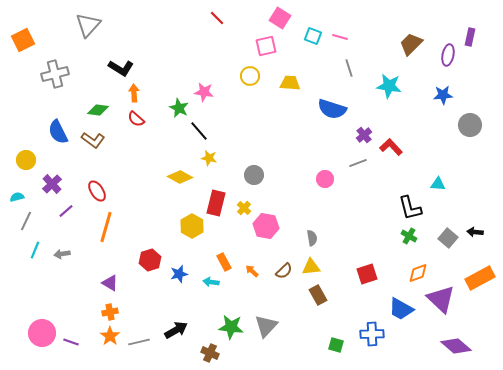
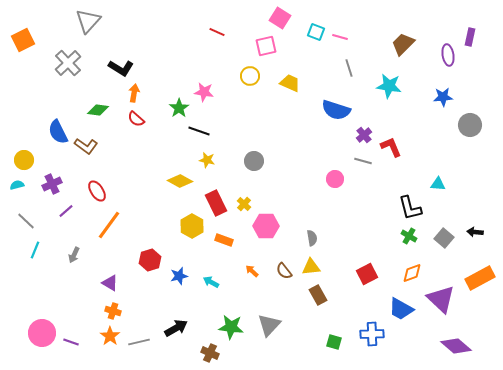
red line at (217, 18): moved 14 px down; rotated 21 degrees counterclockwise
gray triangle at (88, 25): moved 4 px up
cyan square at (313, 36): moved 3 px right, 4 px up
brown trapezoid at (411, 44): moved 8 px left
purple ellipse at (448, 55): rotated 20 degrees counterclockwise
gray cross at (55, 74): moved 13 px right, 11 px up; rotated 28 degrees counterclockwise
yellow trapezoid at (290, 83): rotated 20 degrees clockwise
orange arrow at (134, 93): rotated 12 degrees clockwise
blue star at (443, 95): moved 2 px down
green star at (179, 108): rotated 12 degrees clockwise
blue semicircle at (332, 109): moved 4 px right, 1 px down
black line at (199, 131): rotated 30 degrees counterclockwise
brown L-shape at (93, 140): moved 7 px left, 6 px down
red L-shape at (391, 147): rotated 20 degrees clockwise
yellow star at (209, 158): moved 2 px left, 2 px down
yellow circle at (26, 160): moved 2 px left
gray line at (358, 163): moved 5 px right, 2 px up; rotated 36 degrees clockwise
gray circle at (254, 175): moved 14 px up
yellow diamond at (180, 177): moved 4 px down
pink circle at (325, 179): moved 10 px right
purple cross at (52, 184): rotated 18 degrees clockwise
cyan semicircle at (17, 197): moved 12 px up
red rectangle at (216, 203): rotated 40 degrees counterclockwise
yellow cross at (244, 208): moved 4 px up
gray line at (26, 221): rotated 72 degrees counterclockwise
pink hexagon at (266, 226): rotated 10 degrees counterclockwise
orange line at (106, 227): moved 3 px right, 2 px up; rotated 20 degrees clockwise
gray square at (448, 238): moved 4 px left
gray arrow at (62, 254): moved 12 px right, 1 px down; rotated 56 degrees counterclockwise
orange rectangle at (224, 262): moved 22 px up; rotated 42 degrees counterclockwise
brown semicircle at (284, 271): rotated 96 degrees clockwise
orange diamond at (418, 273): moved 6 px left
blue star at (179, 274): moved 2 px down
red square at (367, 274): rotated 10 degrees counterclockwise
cyan arrow at (211, 282): rotated 21 degrees clockwise
orange cross at (110, 312): moved 3 px right, 1 px up; rotated 28 degrees clockwise
gray triangle at (266, 326): moved 3 px right, 1 px up
black arrow at (176, 330): moved 2 px up
green square at (336, 345): moved 2 px left, 3 px up
